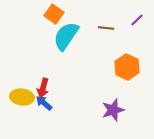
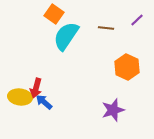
red arrow: moved 7 px left
yellow ellipse: moved 2 px left
blue arrow: moved 1 px up
